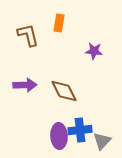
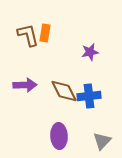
orange rectangle: moved 14 px left, 10 px down
purple star: moved 4 px left, 1 px down; rotated 18 degrees counterclockwise
blue cross: moved 9 px right, 34 px up
